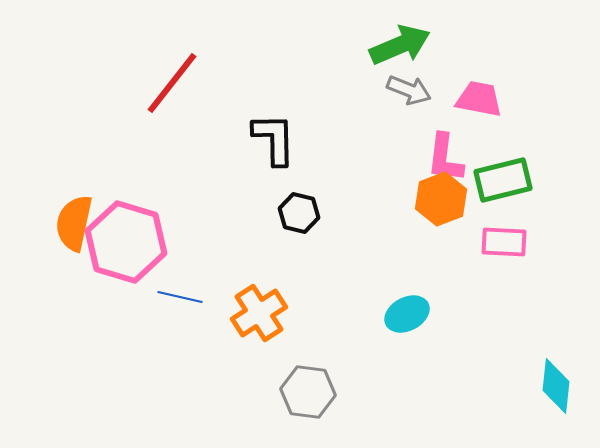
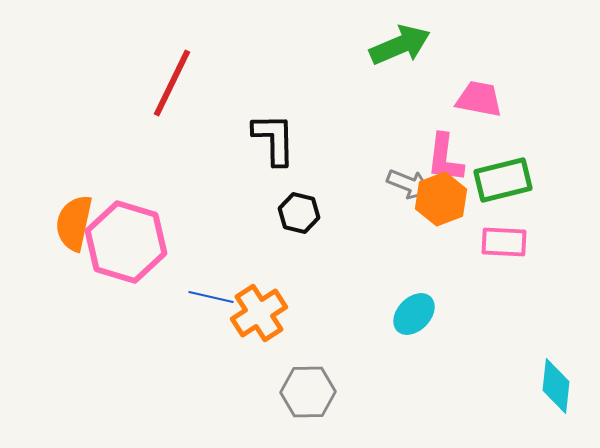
red line: rotated 12 degrees counterclockwise
gray arrow: moved 94 px down
blue line: moved 31 px right
cyan ellipse: moved 7 px right; rotated 18 degrees counterclockwise
gray hexagon: rotated 8 degrees counterclockwise
